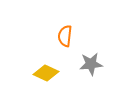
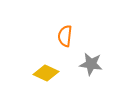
gray star: rotated 15 degrees clockwise
